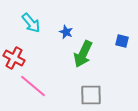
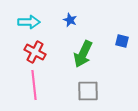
cyan arrow: moved 2 px left, 1 px up; rotated 50 degrees counterclockwise
blue star: moved 4 px right, 12 px up
red cross: moved 21 px right, 6 px up
pink line: moved 1 px right, 1 px up; rotated 44 degrees clockwise
gray square: moved 3 px left, 4 px up
